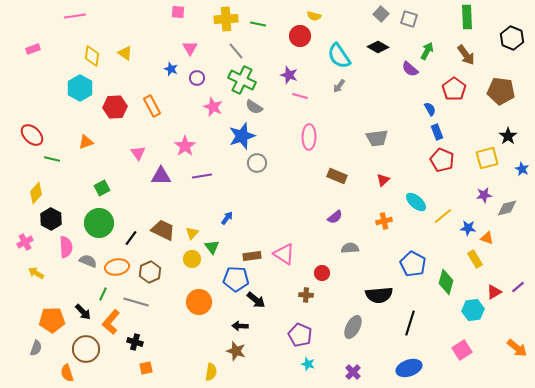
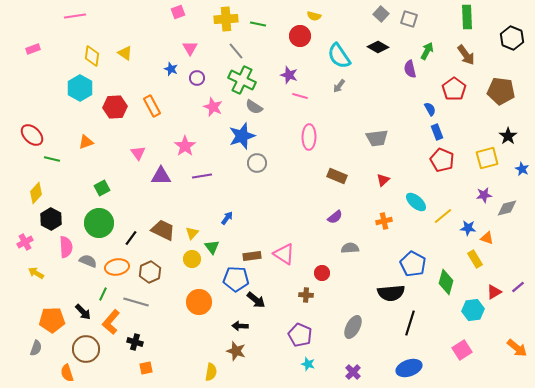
pink square at (178, 12): rotated 24 degrees counterclockwise
purple semicircle at (410, 69): rotated 36 degrees clockwise
black semicircle at (379, 295): moved 12 px right, 2 px up
